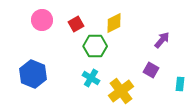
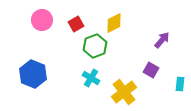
green hexagon: rotated 20 degrees counterclockwise
yellow cross: moved 3 px right, 1 px down
